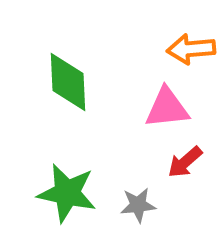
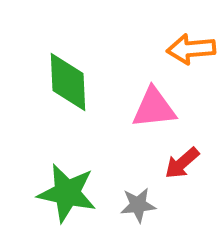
pink triangle: moved 13 px left
red arrow: moved 3 px left, 1 px down
